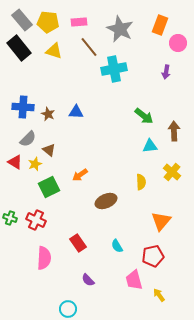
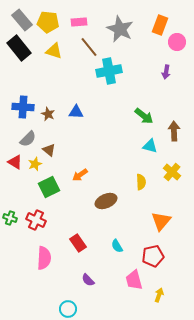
pink circle: moved 1 px left, 1 px up
cyan cross: moved 5 px left, 2 px down
cyan triangle: rotated 21 degrees clockwise
yellow arrow: rotated 56 degrees clockwise
